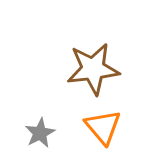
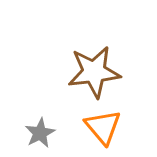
brown star: moved 1 px right, 3 px down
